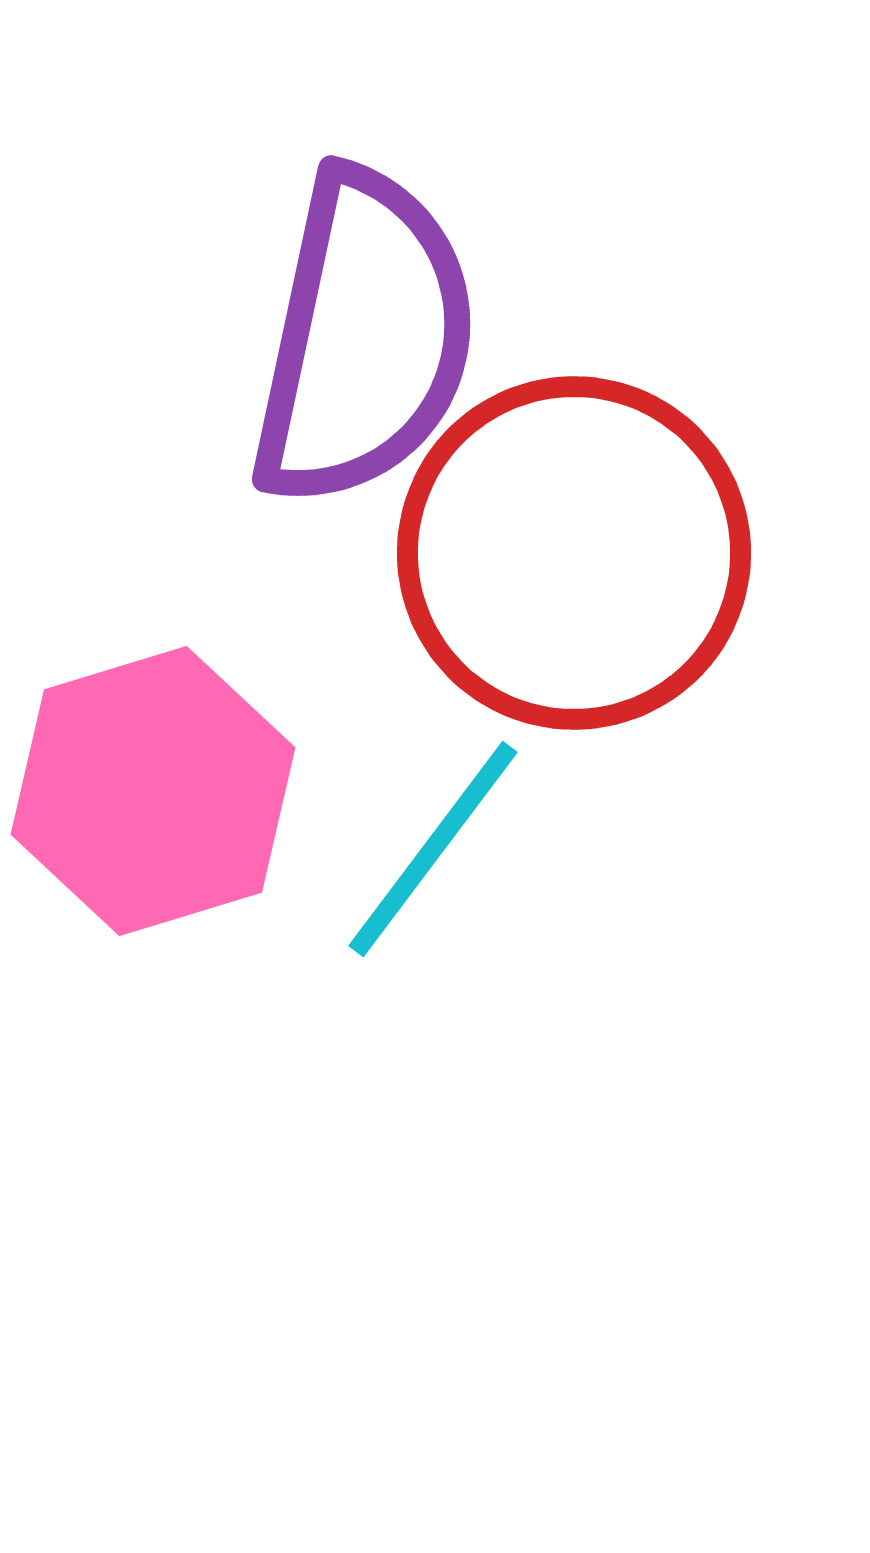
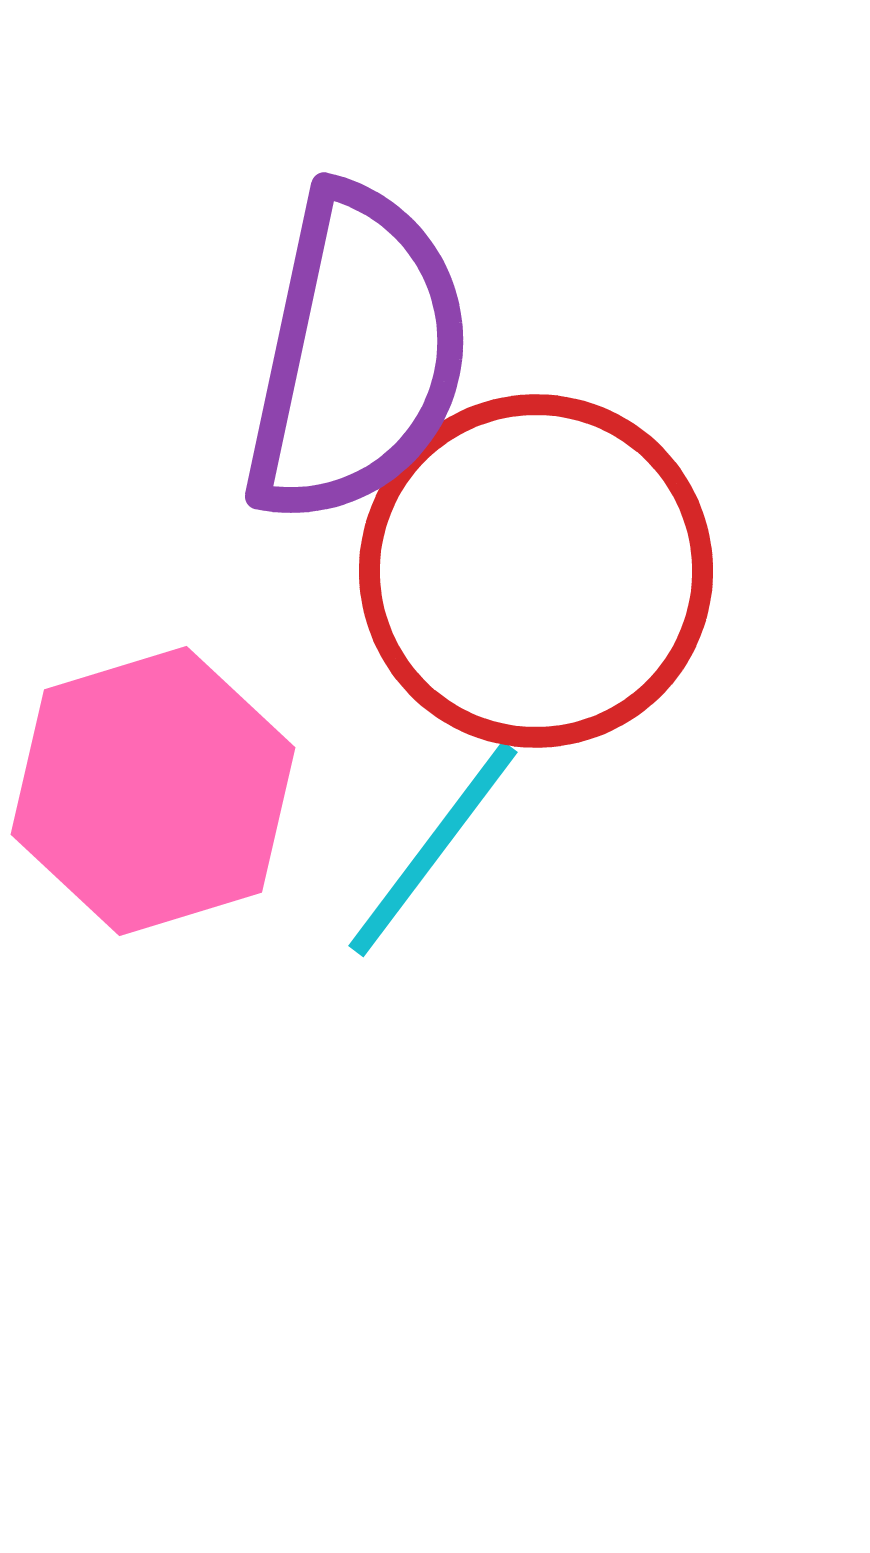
purple semicircle: moved 7 px left, 17 px down
red circle: moved 38 px left, 18 px down
